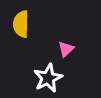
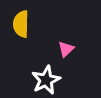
white star: moved 2 px left, 2 px down
